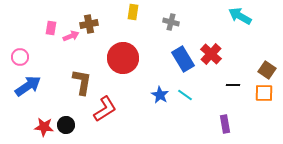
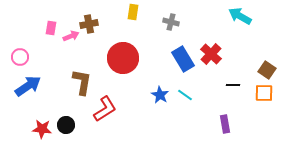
red star: moved 2 px left, 2 px down
